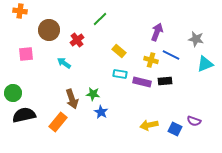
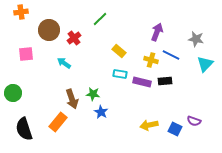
orange cross: moved 1 px right, 1 px down; rotated 16 degrees counterclockwise
red cross: moved 3 px left, 2 px up
cyan triangle: rotated 24 degrees counterclockwise
black semicircle: moved 14 px down; rotated 95 degrees counterclockwise
